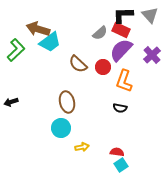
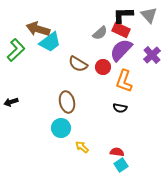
gray triangle: moved 1 px left
brown semicircle: rotated 12 degrees counterclockwise
yellow arrow: rotated 128 degrees counterclockwise
